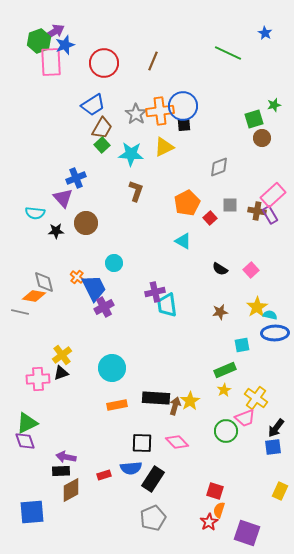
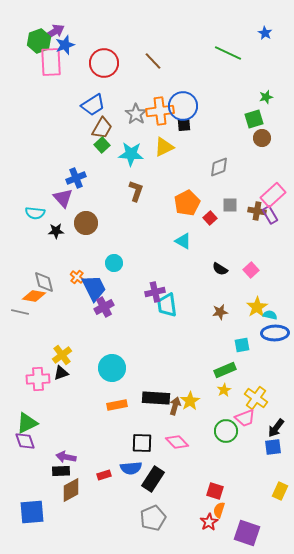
brown line at (153, 61): rotated 66 degrees counterclockwise
green star at (274, 105): moved 8 px left, 8 px up
